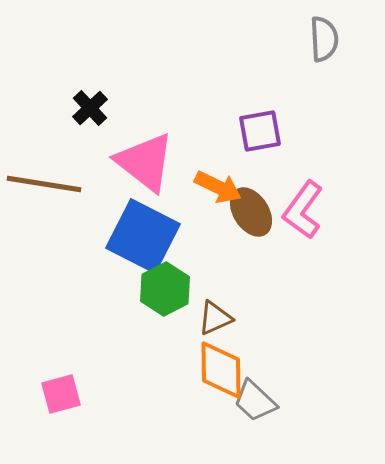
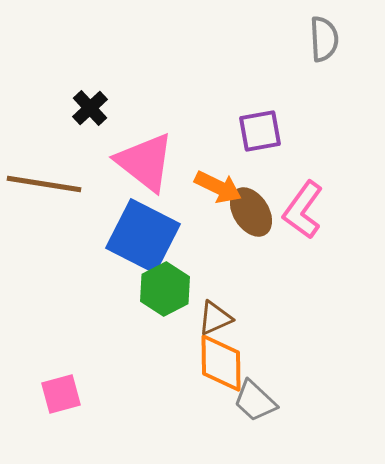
orange diamond: moved 7 px up
